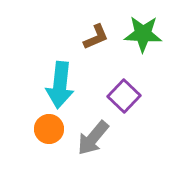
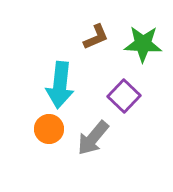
green star: moved 10 px down
